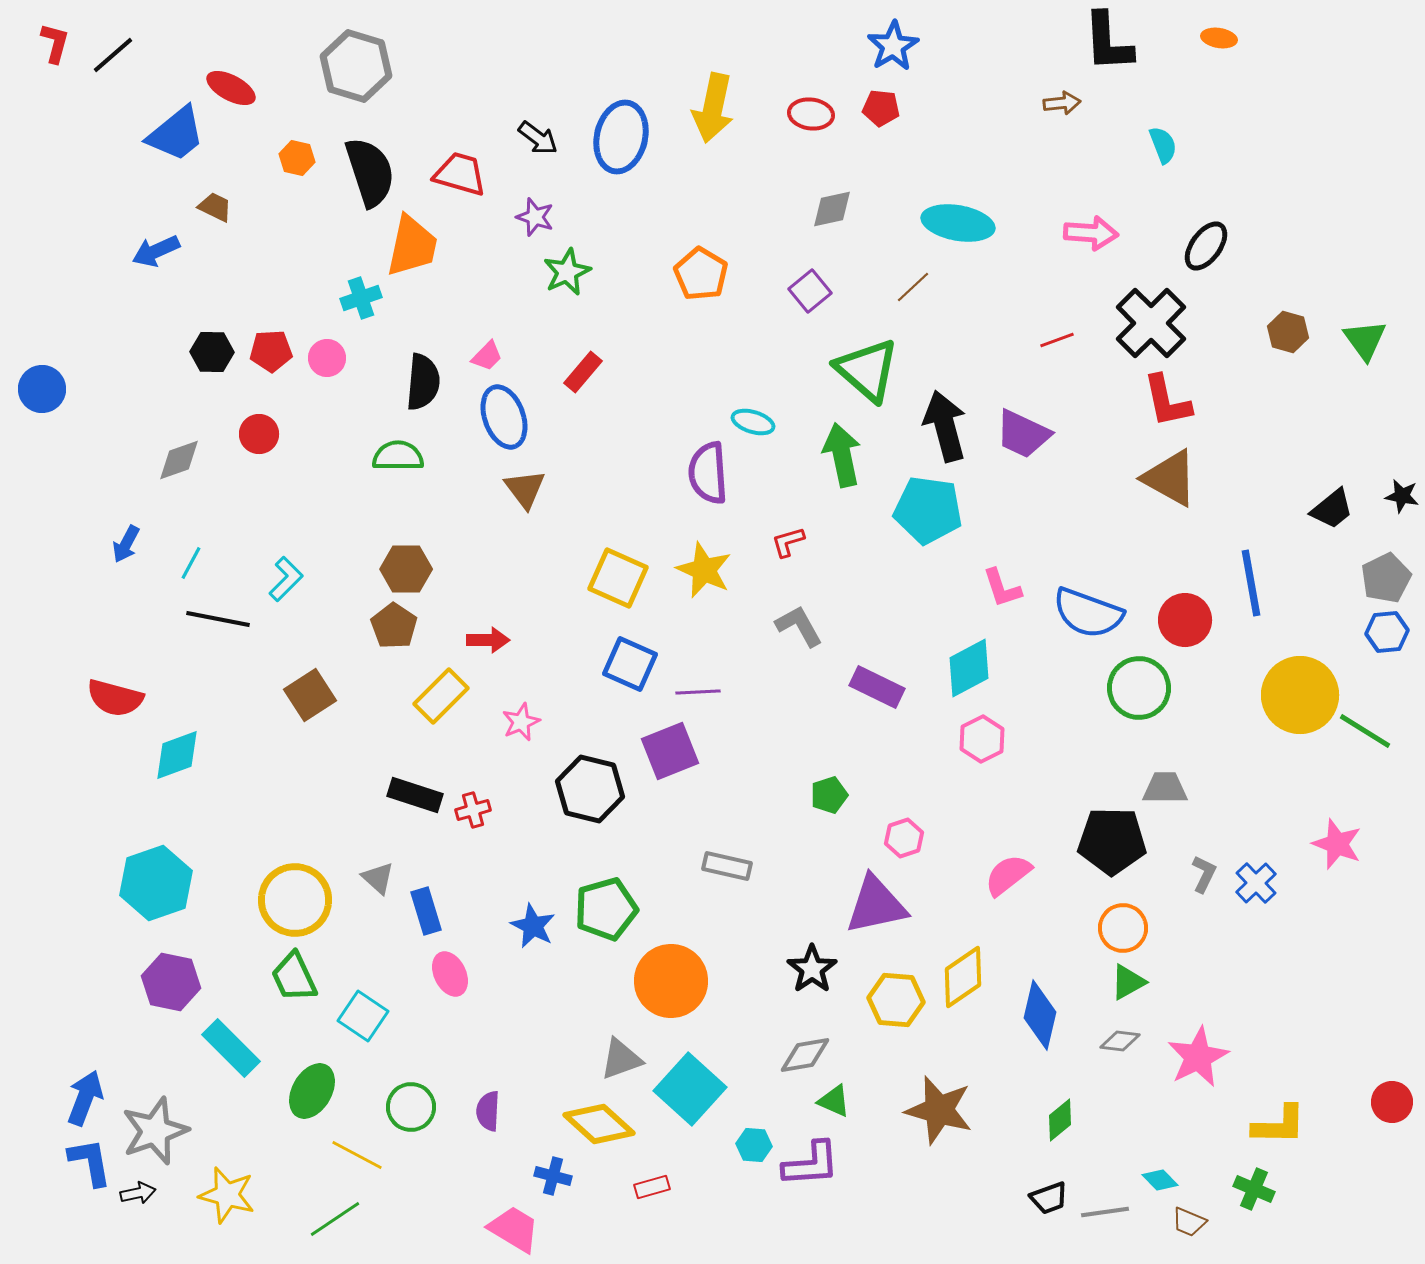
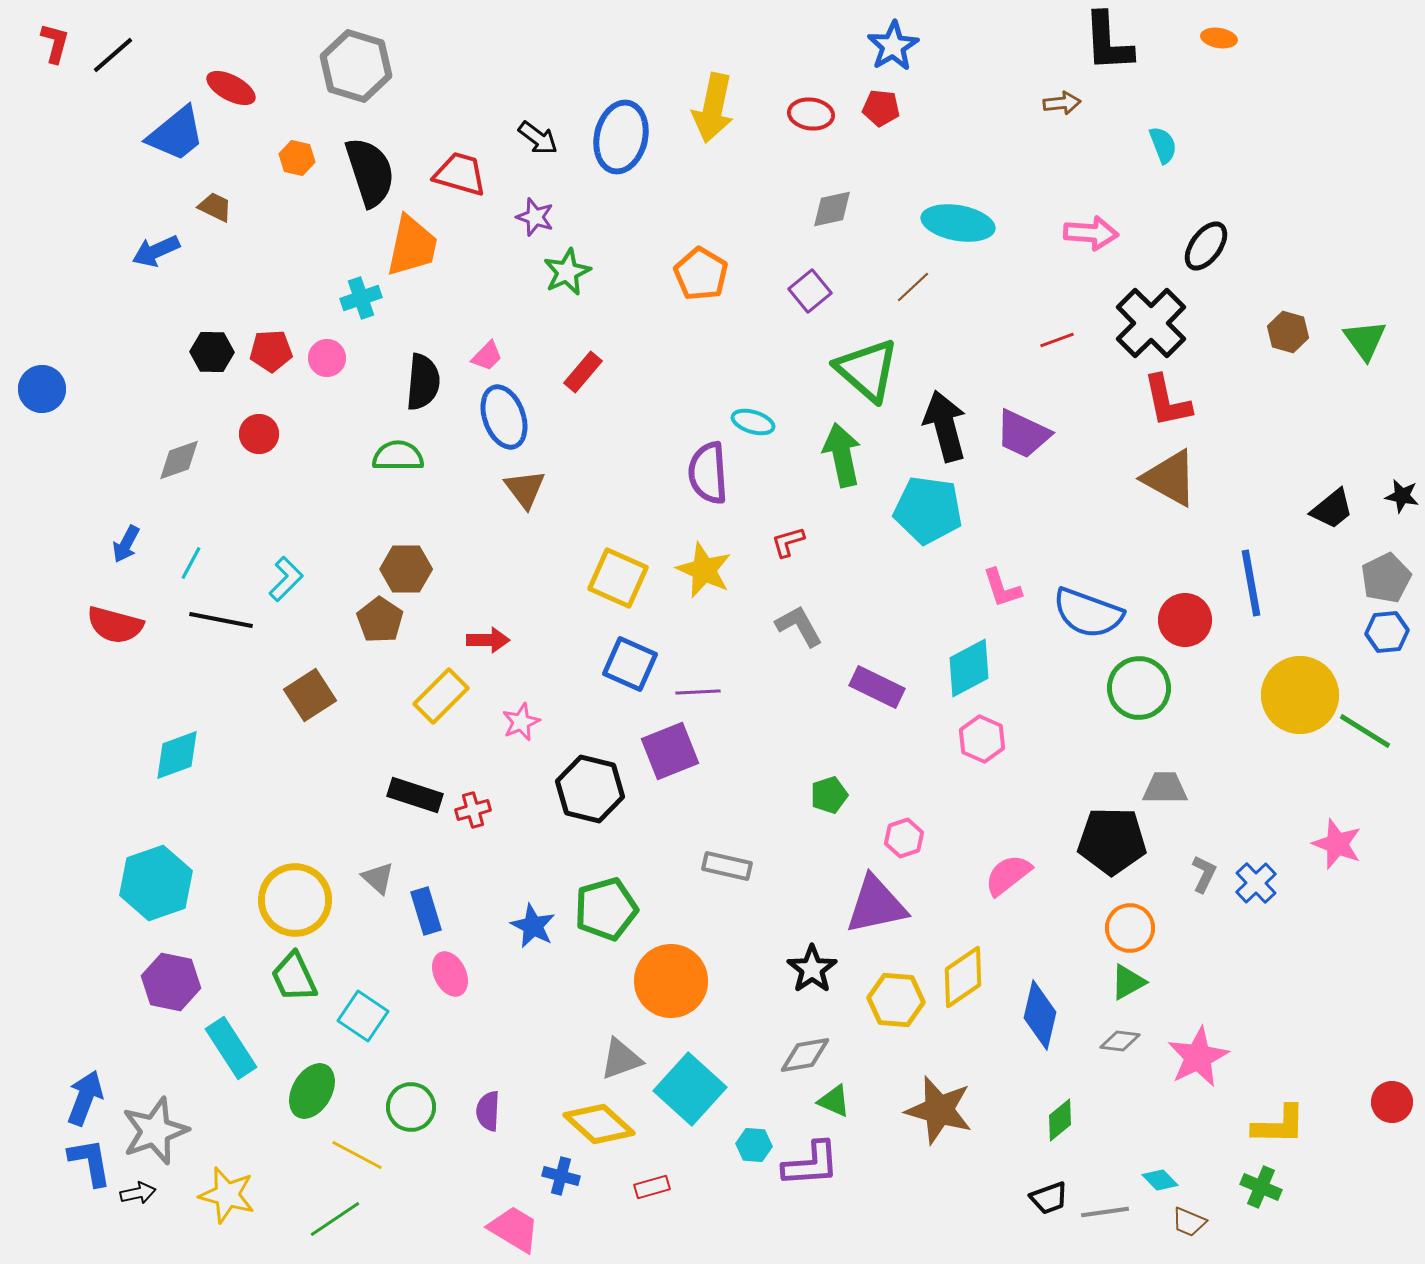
black line at (218, 619): moved 3 px right, 1 px down
brown pentagon at (394, 626): moved 14 px left, 6 px up
red semicircle at (115, 698): moved 73 px up
pink hexagon at (982, 739): rotated 9 degrees counterclockwise
orange circle at (1123, 928): moved 7 px right
cyan rectangle at (231, 1048): rotated 12 degrees clockwise
blue cross at (553, 1176): moved 8 px right
green cross at (1254, 1189): moved 7 px right, 2 px up
